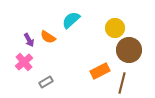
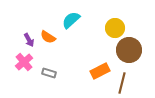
gray rectangle: moved 3 px right, 9 px up; rotated 48 degrees clockwise
